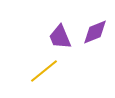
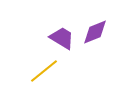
purple trapezoid: moved 2 px right, 1 px down; rotated 144 degrees clockwise
